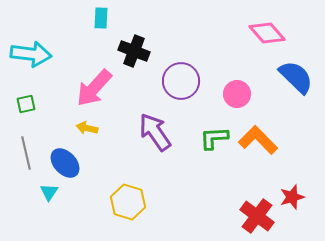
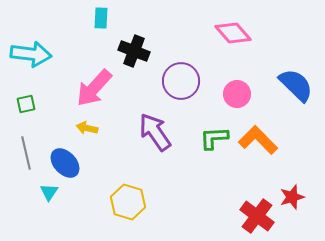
pink diamond: moved 34 px left
blue semicircle: moved 8 px down
